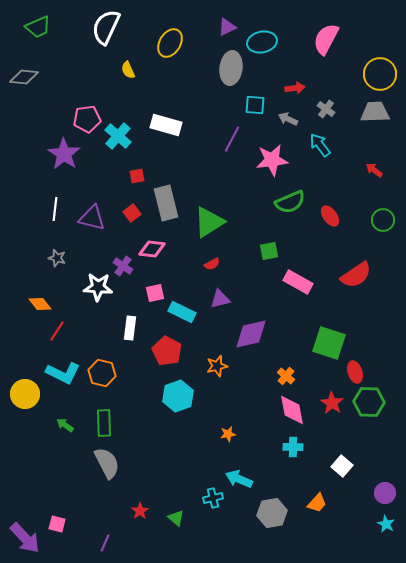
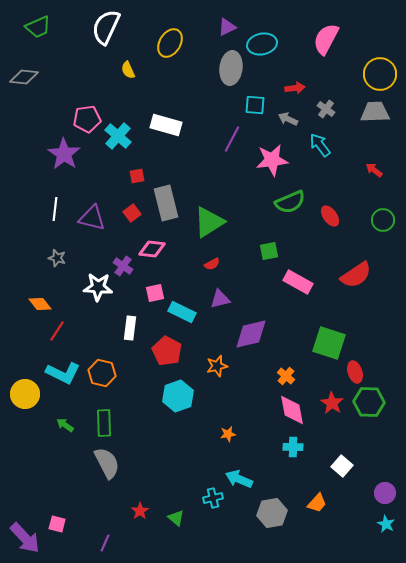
cyan ellipse at (262, 42): moved 2 px down
